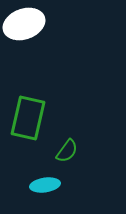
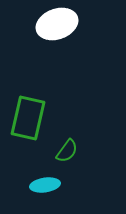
white ellipse: moved 33 px right
